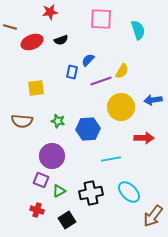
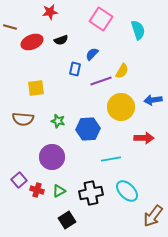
pink square: rotated 30 degrees clockwise
blue semicircle: moved 4 px right, 6 px up
blue rectangle: moved 3 px right, 3 px up
brown semicircle: moved 1 px right, 2 px up
purple circle: moved 1 px down
purple square: moved 22 px left; rotated 28 degrees clockwise
cyan ellipse: moved 2 px left, 1 px up
red cross: moved 20 px up
